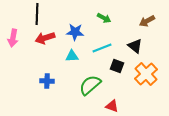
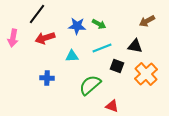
black line: rotated 35 degrees clockwise
green arrow: moved 5 px left, 6 px down
blue star: moved 2 px right, 6 px up
black triangle: rotated 28 degrees counterclockwise
blue cross: moved 3 px up
